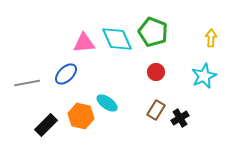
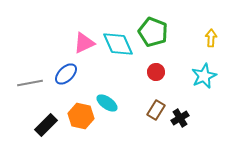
cyan diamond: moved 1 px right, 5 px down
pink triangle: rotated 20 degrees counterclockwise
gray line: moved 3 px right
